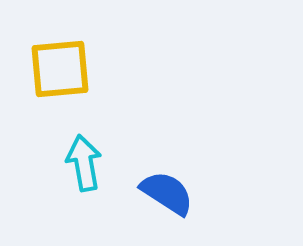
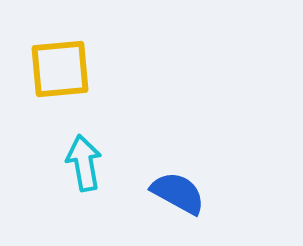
blue semicircle: moved 11 px right; rotated 4 degrees counterclockwise
